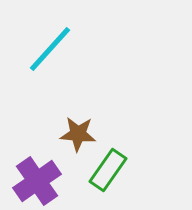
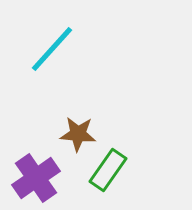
cyan line: moved 2 px right
purple cross: moved 1 px left, 3 px up
